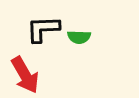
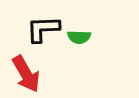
red arrow: moved 1 px right, 1 px up
